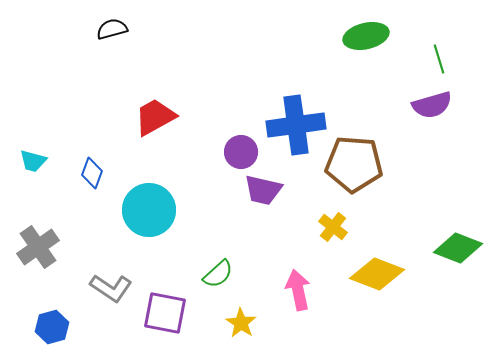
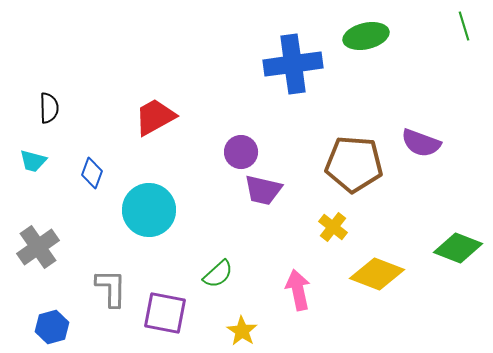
black semicircle: moved 63 px left, 79 px down; rotated 104 degrees clockwise
green line: moved 25 px right, 33 px up
purple semicircle: moved 11 px left, 38 px down; rotated 36 degrees clockwise
blue cross: moved 3 px left, 61 px up
gray L-shape: rotated 123 degrees counterclockwise
yellow star: moved 1 px right, 8 px down
